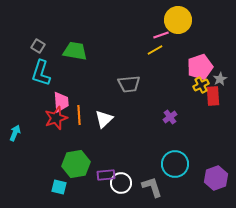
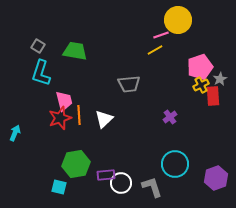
pink trapezoid: moved 3 px right, 1 px up; rotated 10 degrees counterclockwise
red star: moved 4 px right
